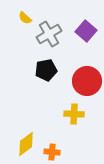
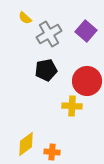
yellow cross: moved 2 px left, 8 px up
